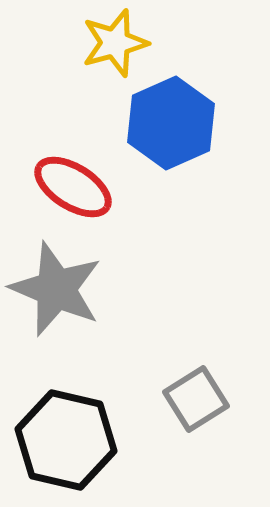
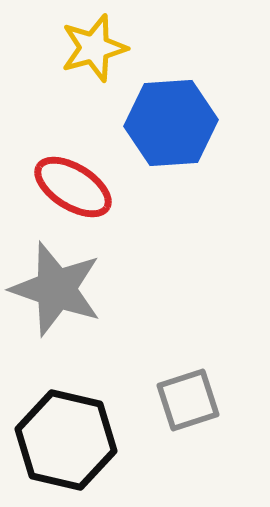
yellow star: moved 21 px left, 5 px down
blue hexagon: rotated 20 degrees clockwise
gray star: rotated 4 degrees counterclockwise
gray square: moved 8 px left, 1 px down; rotated 14 degrees clockwise
